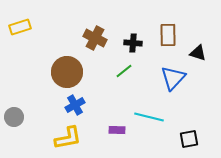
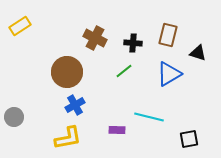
yellow rectangle: moved 1 px up; rotated 15 degrees counterclockwise
brown rectangle: rotated 15 degrees clockwise
blue triangle: moved 4 px left, 4 px up; rotated 16 degrees clockwise
